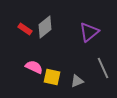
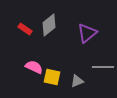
gray diamond: moved 4 px right, 2 px up
purple triangle: moved 2 px left, 1 px down
gray line: moved 1 px up; rotated 65 degrees counterclockwise
